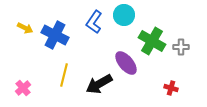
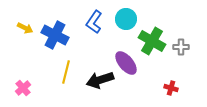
cyan circle: moved 2 px right, 4 px down
yellow line: moved 2 px right, 3 px up
black arrow: moved 1 px right, 4 px up; rotated 12 degrees clockwise
